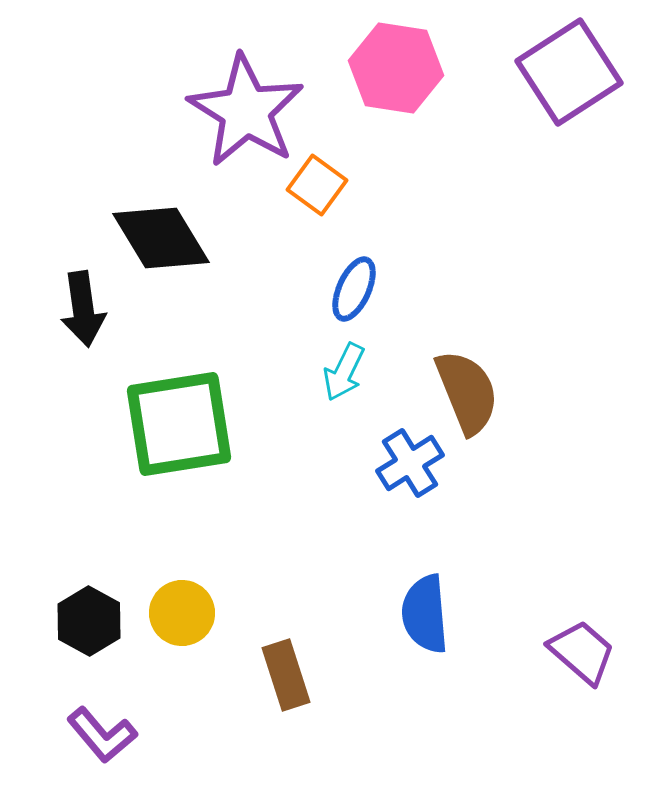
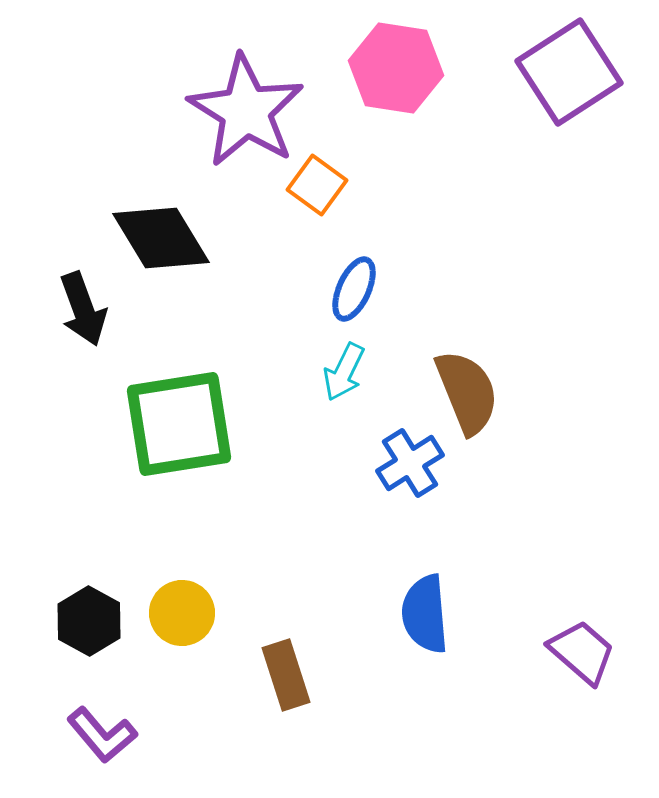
black arrow: rotated 12 degrees counterclockwise
